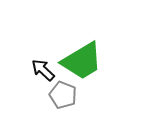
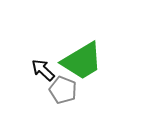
gray pentagon: moved 5 px up
